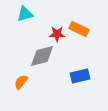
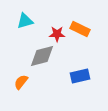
cyan triangle: moved 7 px down
orange rectangle: moved 1 px right
